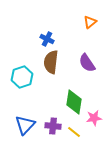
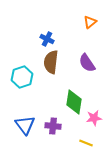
blue triangle: rotated 20 degrees counterclockwise
yellow line: moved 12 px right, 11 px down; rotated 16 degrees counterclockwise
